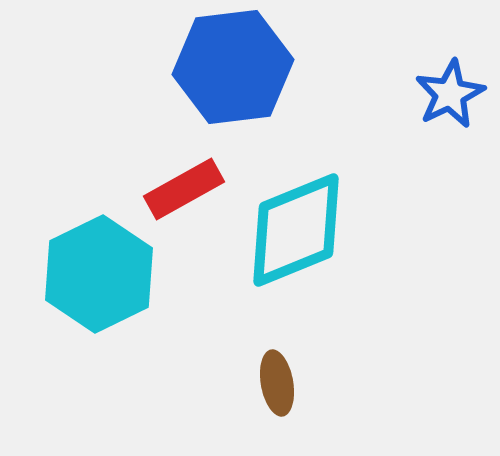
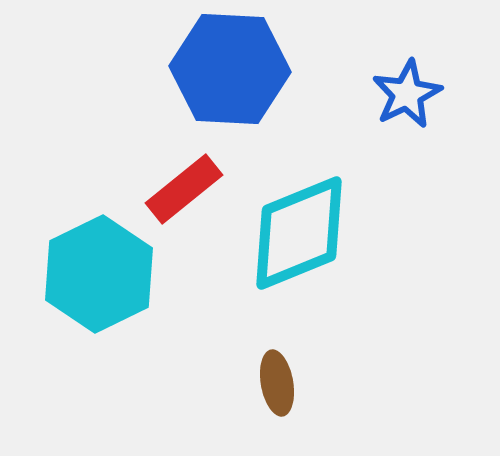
blue hexagon: moved 3 px left, 2 px down; rotated 10 degrees clockwise
blue star: moved 43 px left
red rectangle: rotated 10 degrees counterclockwise
cyan diamond: moved 3 px right, 3 px down
